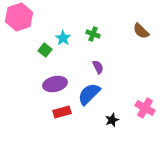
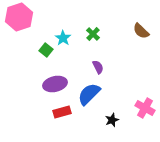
green cross: rotated 24 degrees clockwise
green square: moved 1 px right
